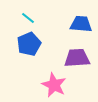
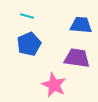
cyan line: moved 1 px left, 2 px up; rotated 24 degrees counterclockwise
blue trapezoid: moved 1 px down
purple trapezoid: rotated 12 degrees clockwise
